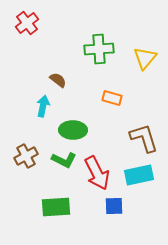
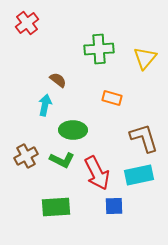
cyan arrow: moved 2 px right, 1 px up
green L-shape: moved 2 px left
